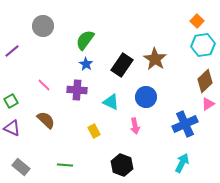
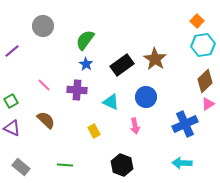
black rectangle: rotated 20 degrees clockwise
cyan arrow: rotated 114 degrees counterclockwise
